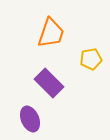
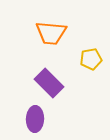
orange trapezoid: rotated 76 degrees clockwise
purple ellipse: moved 5 px right; rotated 25 degrees clockwise
